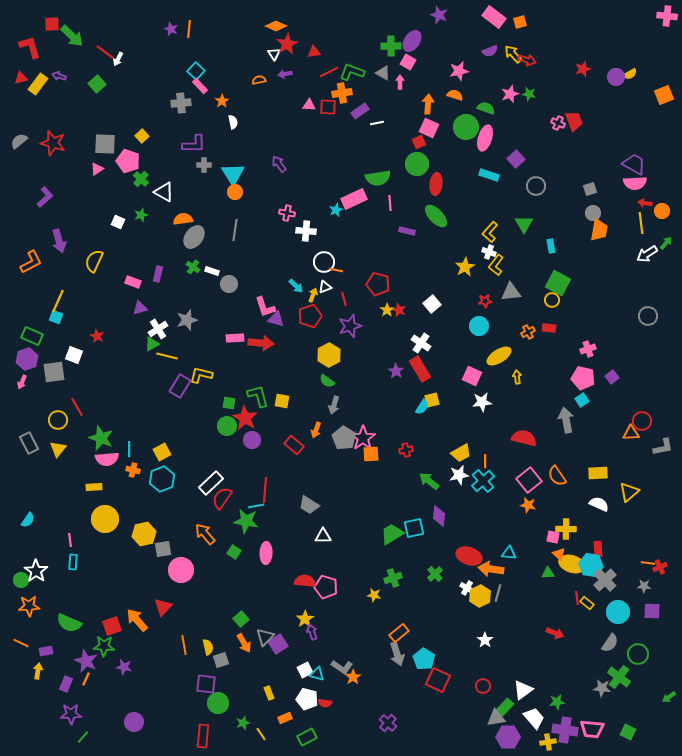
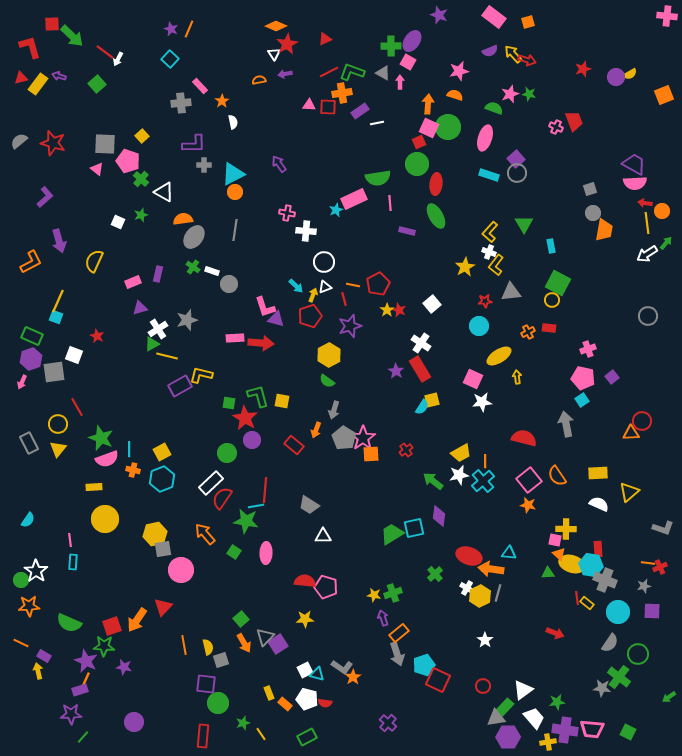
orange square at (520, 22): moved 8 px right
orange line at (189, 29): rotated 18 degrees clockwise
red triangle at (314, 52): moved 11 px right, 13 px up; rotated 16 degrees counterclockwise
cyan square at (196, 71): moved 26 px left, 12 px up
green semicircle at (486, 108): moved 8 px right
pink cross at (558, 123): moved 2 px left, 4 px down
green circle at (466, 127): moved 18 px left
pink triangle at (97, 169): rotated 48 degrees counterclockwise
cyan triangle at (233, 174): rotated 35 degrees clockwise
gray circle at (536, 186): moved 19 px left, 13 px up
green ellipse at (436, 216): rotated 15 degrees clockwise
yellow line at (641, 223): moved 6 px right
orange trapezoid at (599, 230): moved 5 px right
orange line at (336, 270): moved 17 px right, 15 px down
pink rectangle at (133, 282): rotated 42 degrees counterclockwise
red pentagon at (378, 284): rotated 30 degrees clockwise
purple hexagon at (27, 359): moved 4 px right
pink square at (472, 376): moved 1 px right, 3 px down
purple rectangle at (180, 386): rotated 30 degrees clockwise
gray arrow at (334, 405): moved 5 px down
yellow circle at (58, 420): moved 4 px down
gray arrow at (566, 420): moved 4 px down
green circle at (227, 426): moved 27 px down
gray L-shape at (663, 447): moved 81 px down; rotated 30 degrees clockwise
red cross at (406, 450): rotated 24 degrees counterclockwise
pink semicircle at (107, 459): rotated 15 degrees counterclockwise
green arrow at (429, 481): moved 4 px right
yellow hexagon at (144, 534): moved 11 px right
pink square at (553, 537): moved 2 px right, 3 px down
green cross at (393, 578): moved 15 px down
gray cross at (605, 580): rotated 25 degrees counterclockwise
gray star at (644, 586): rotated 16 degrees counterclockwise
yellow star at (305, 619): rotated 30 degrees clockwise
orange arrow at (137, 620): rotated 105 degrees counterclockwise
purple arrow at (312, 632): moved 71 px right, 14 px up
purple rectangle at (46, 651): moved 2 px left, 5 px down; rotated 40 degrees clockwise
cyan pentagon at (424, 659): moved 6 px down; rotated 20 degrees clockwise
yellow arrow at (38, 671): rotated 21 degrees counterclockwise
purple rectangle at (66, 684): moved 14 px right, 6 px down; rotated 49 degrees clockwise
orange rectangle at (285, 718): moved 14 px up; rotated 64 degrees clockwise
